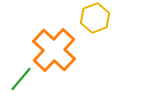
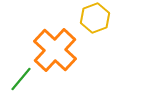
orange cross: moved 1 px right
